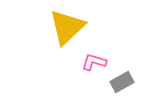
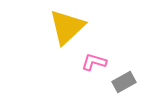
gray rectangle: moved 2 px right
